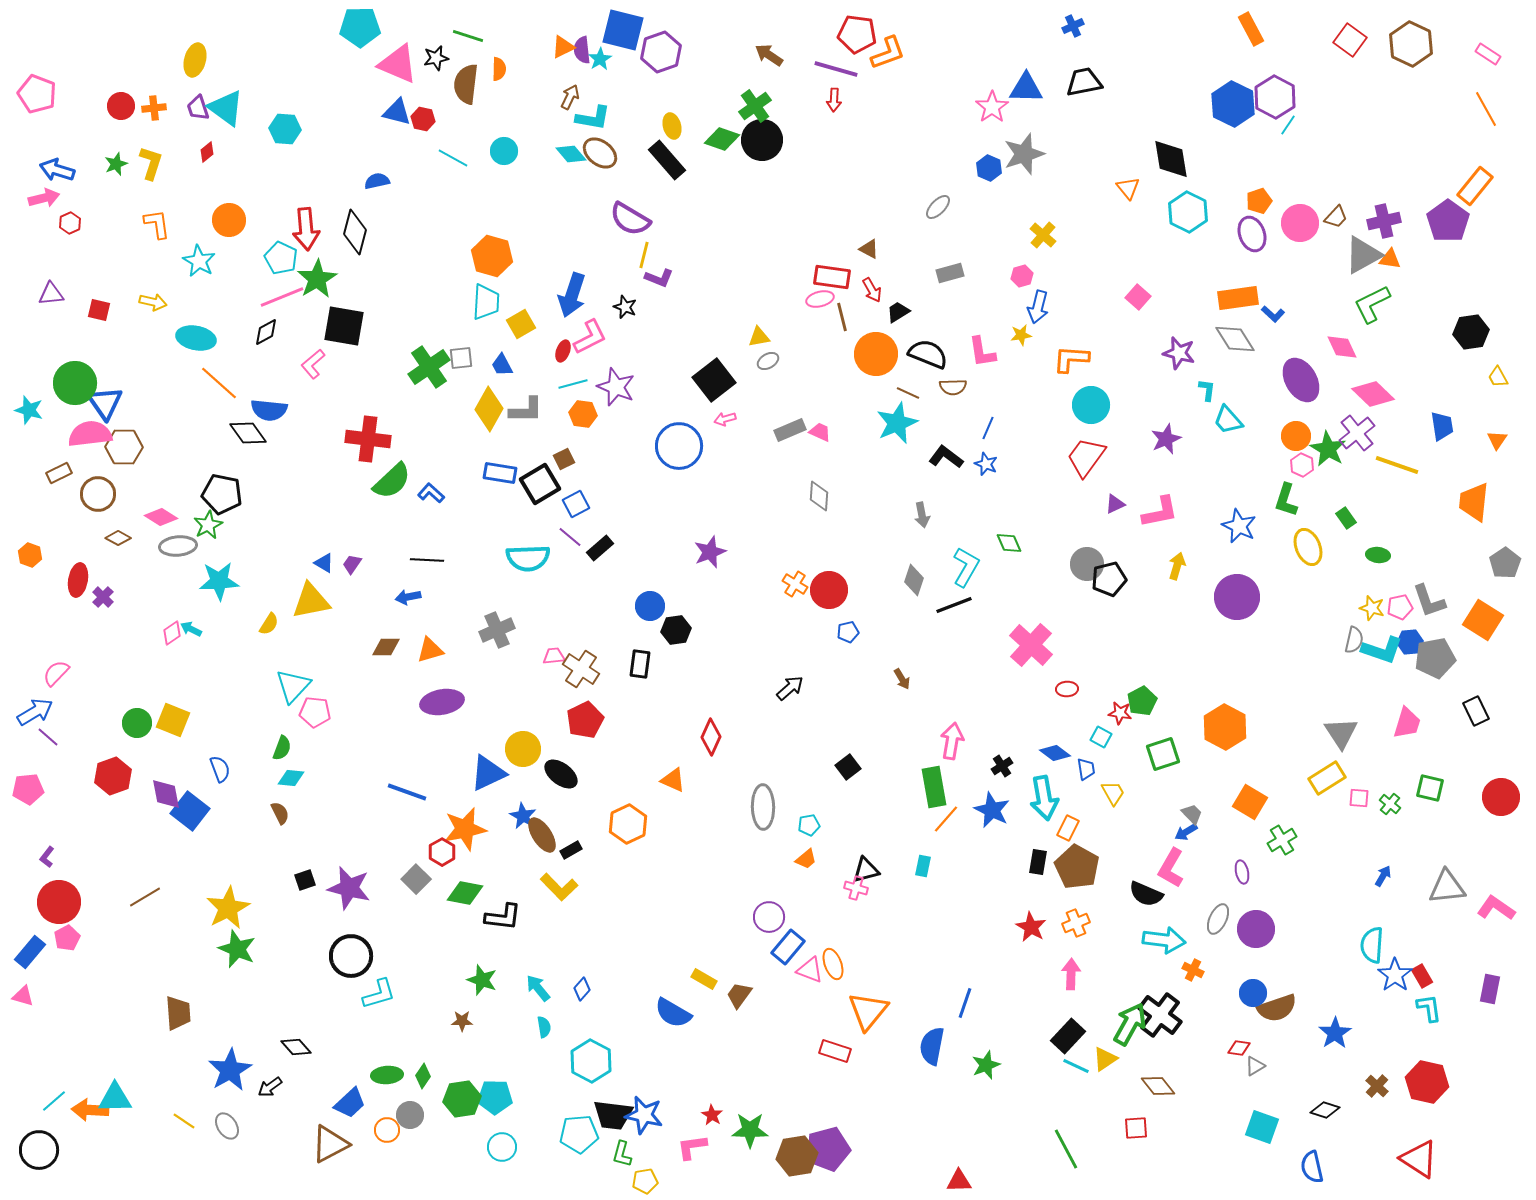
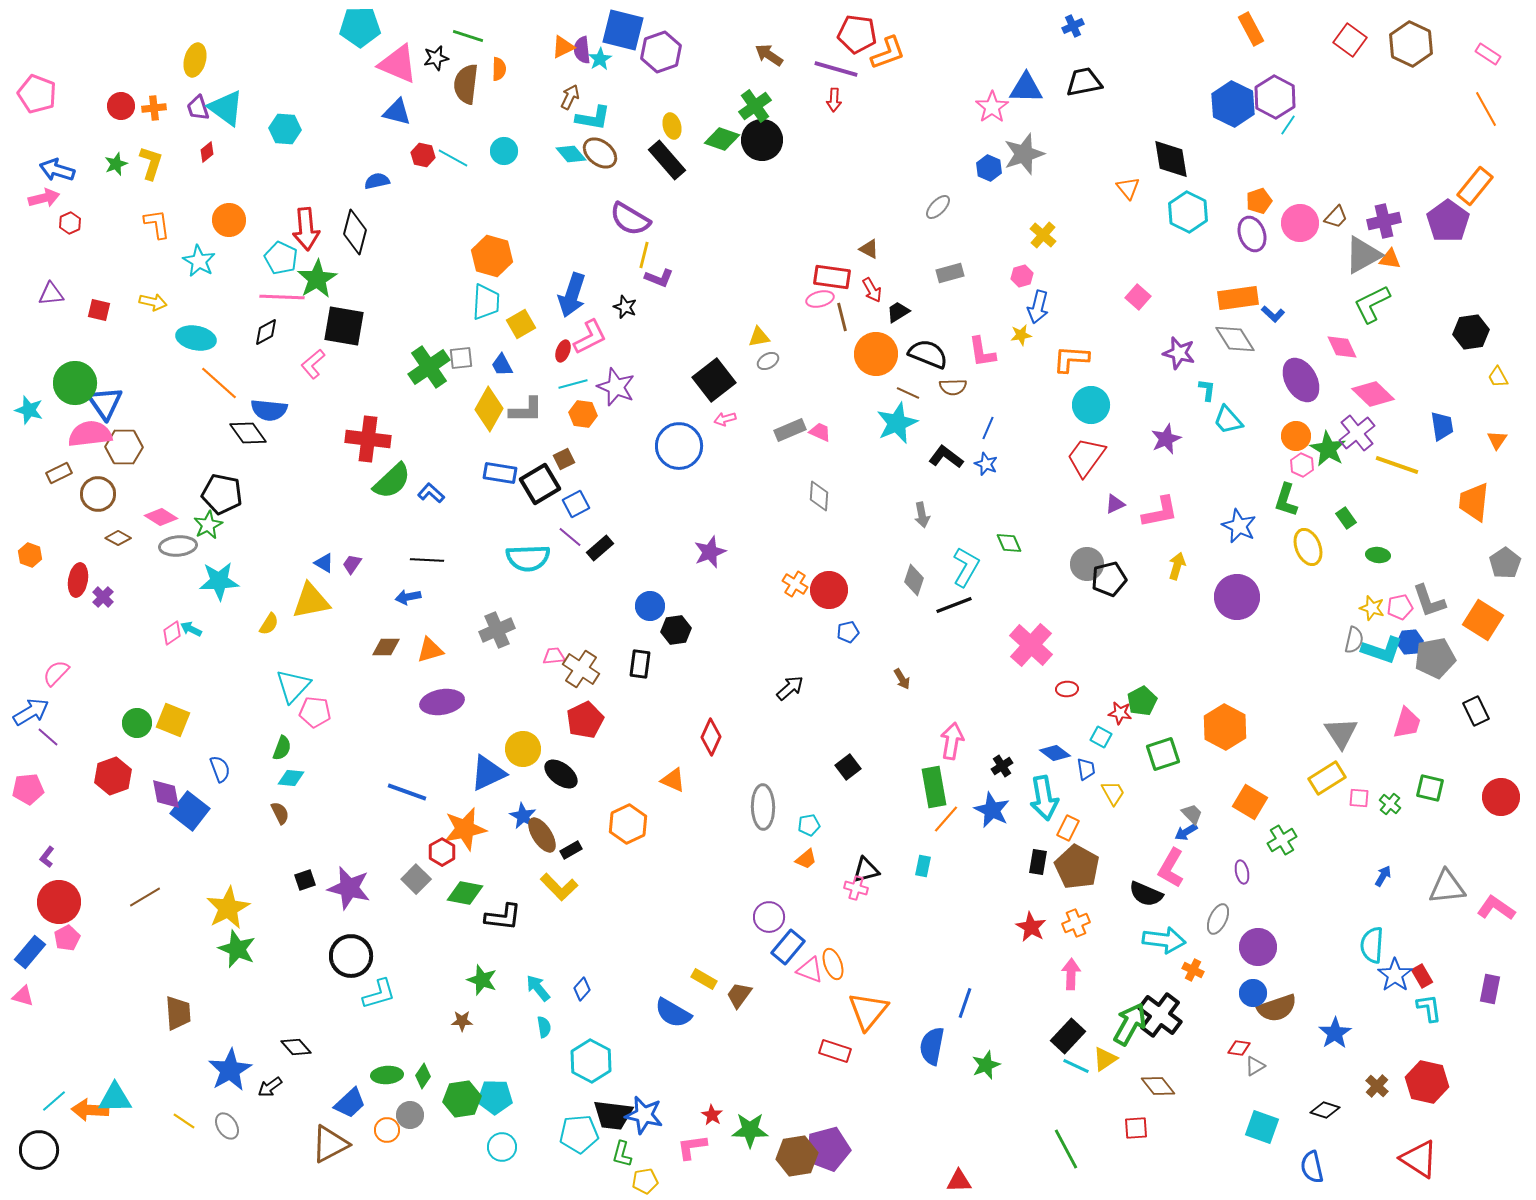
red hexagon at (423, 119): moved 36 px down
pink line at (282, 297): rotated 24 degrees clockwise
blue arrow at (35, 712): moved 4 px left
purple circle at (1256, 929): moved 2 px right, 18 px down
